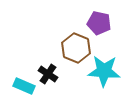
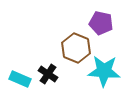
purple pentagon: moved 2 px right
cyan rectangle: moved 4 px left, 7 px up
